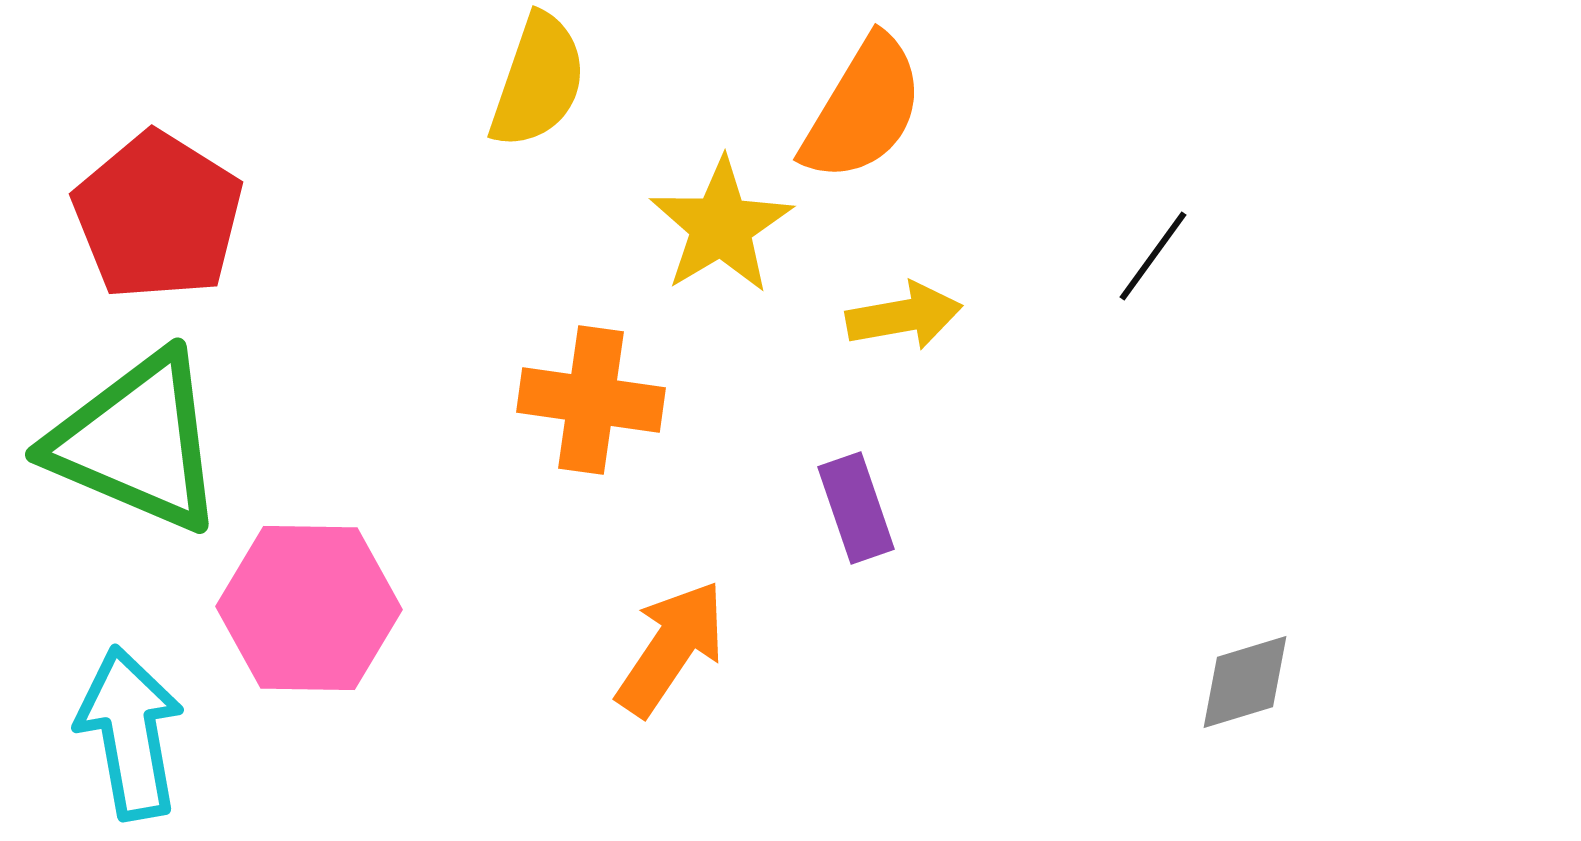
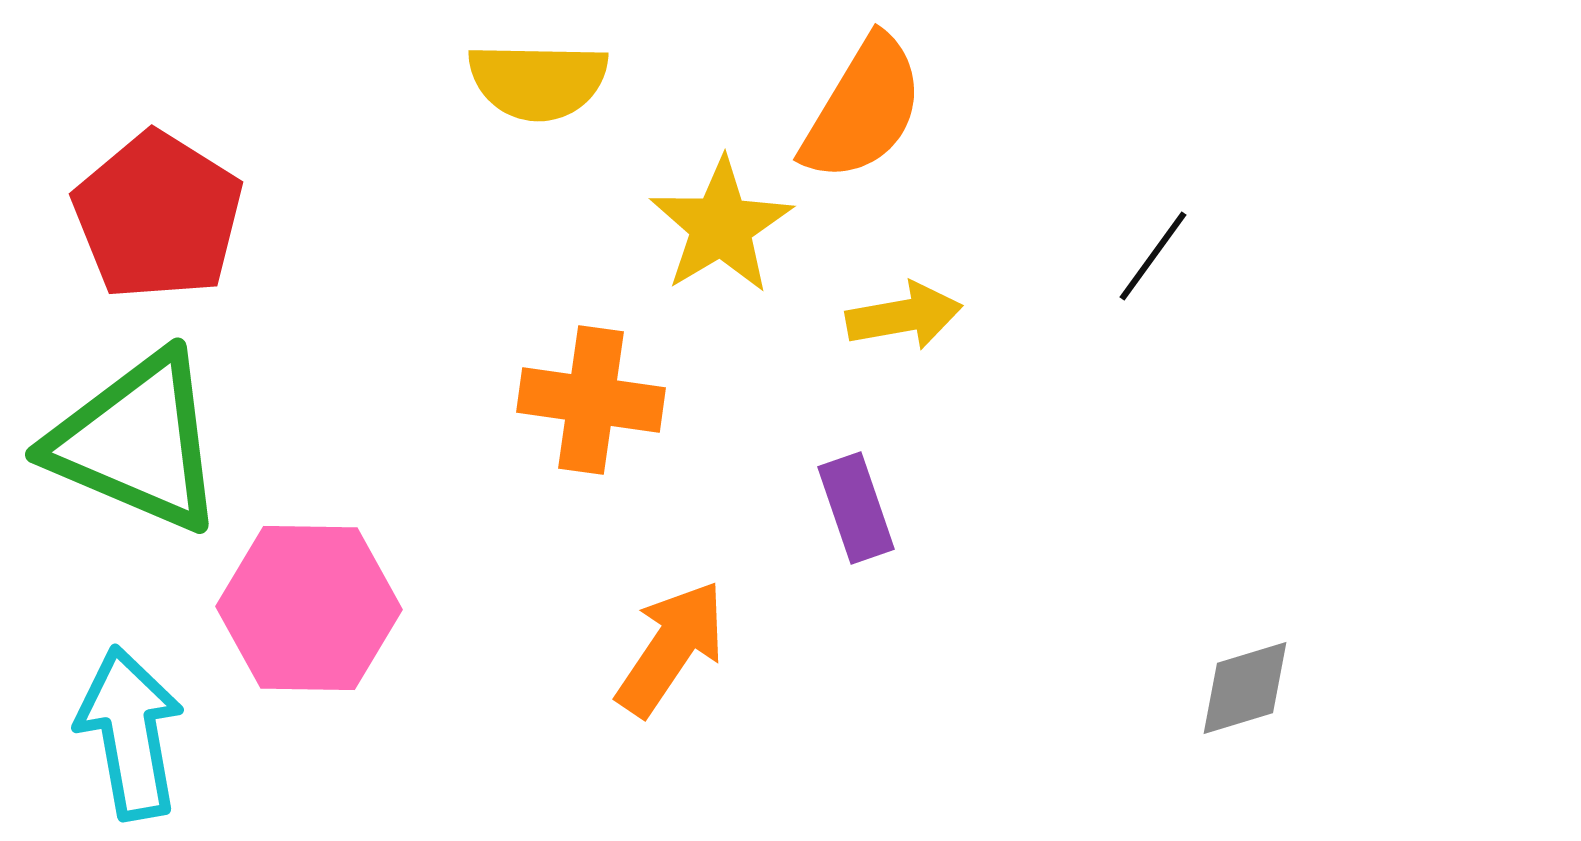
yellow semicircle: rotated 72 degrees clockwise
gray diamond: moved 6 px down
